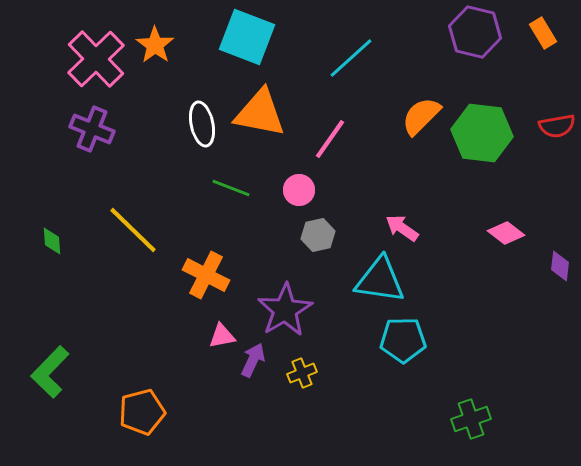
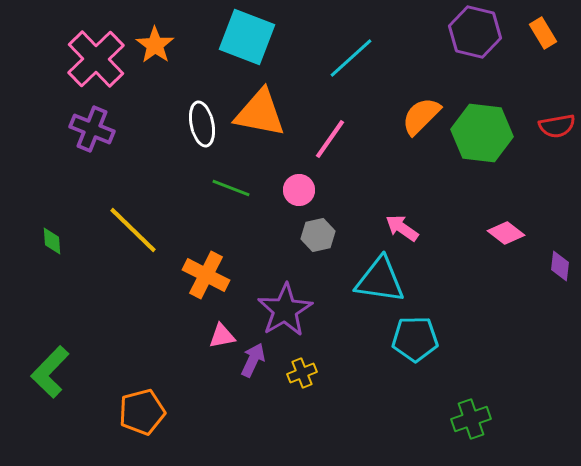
cyan pentagon: moved 12 px right, 1 px up
